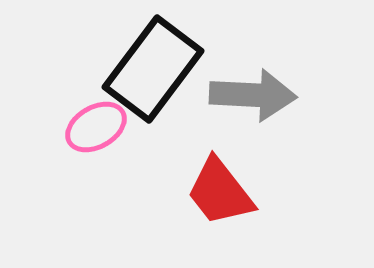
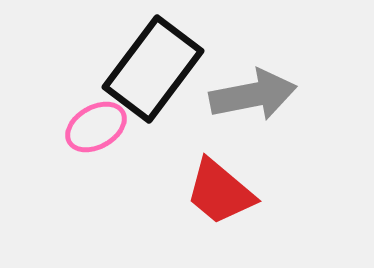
gray arrow: rotated 14 degrees counterclockwise
red trapezoid: rotated 12 degrees counterclockwise
